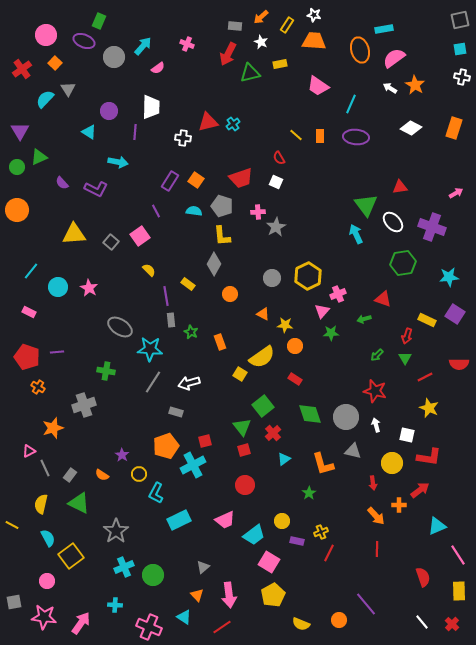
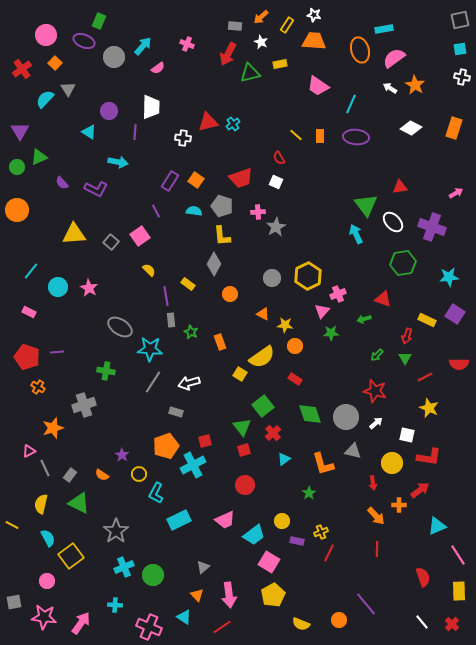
white arrow at (376, 425): moved 2 px up; rotated 64 degrees clockwise
